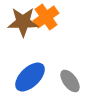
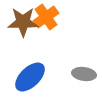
gray ellipse: moved 14 px right, 7 px up; rotated 45 degrees counterclockwise
